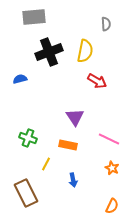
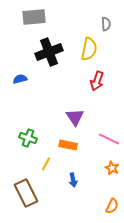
yellow semicircle: moved 4 px right, 2 px up
red arrow: rotated 78 degrees clockwise
